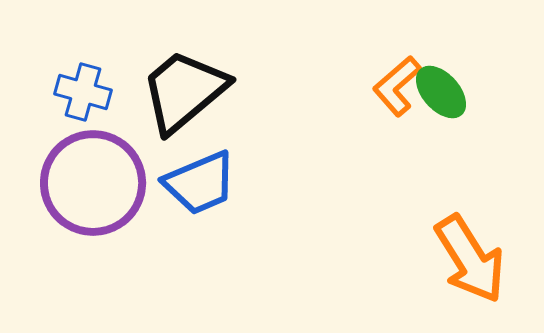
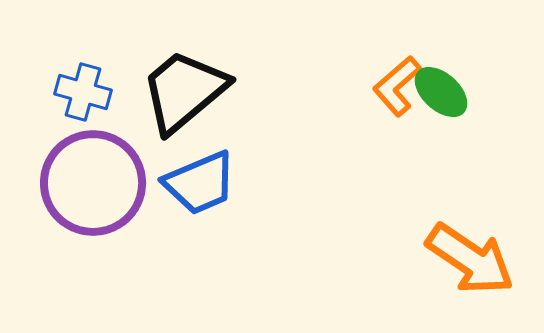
green ellipse: rotated 6 degrees counterclockwise
orange arrow: rotated 24 degrees counterclockwise
